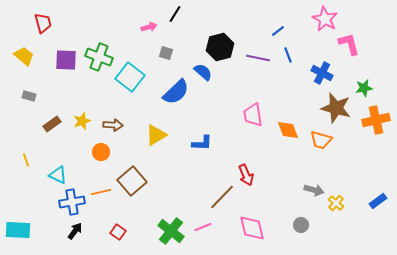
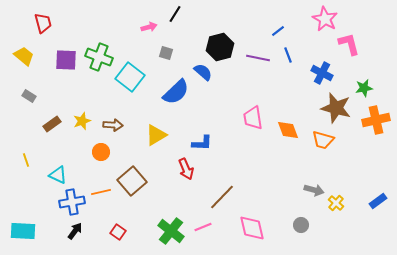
gray rectangle at (29, 96): rotated 16 degrees clockwise
pink trapezoid at (253, 115): moved 3 px down
orange trapezoid at (321, 140): moved 2 px right
red arrow at (246, 175): moved 60 px left, 6 px up
cyan rectangle at (18, 230): moved 5 px right, 1 px down
